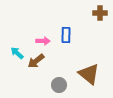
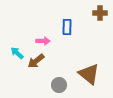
blue rectangle: moved 1 px right, 8 px up
